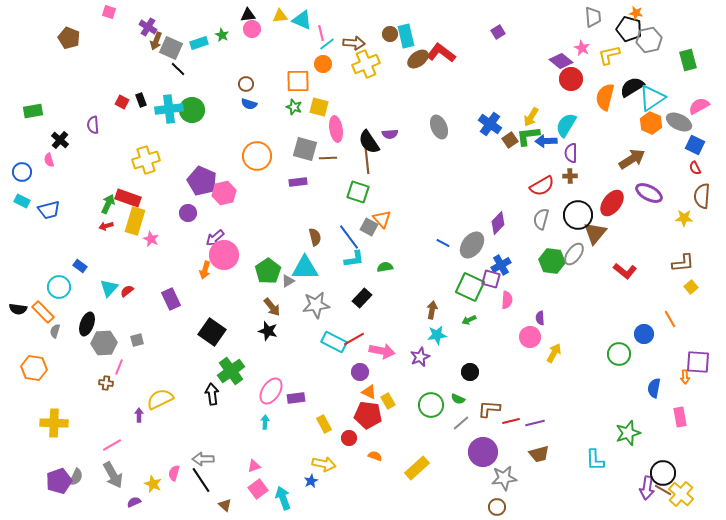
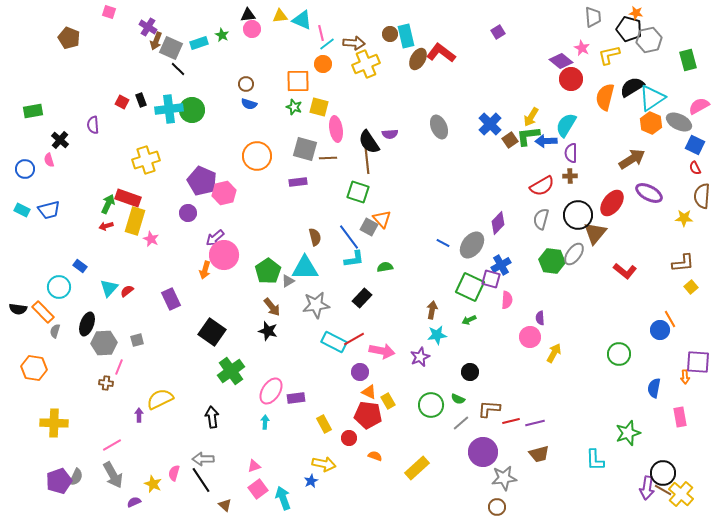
brown ellipse at (418, 59): rotated 25 degrees counterclockwise
blue cross at (490, 124): rotated 10 degrees clockwise
blue circle at (22, 172): moved 3 px right, 3 px up
cyan rectangle at (22, 201): moved 9 px down
blue circle at (644, 334): moved 16 px right, 4 px up
black arrow at (212, 394): moved 23 px down
